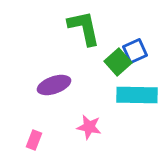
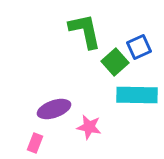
green L-shape: moved 1 px right, 3 px down
blue square: moved 4 px right, 4 px up
green square: moved 3 px left
purple ellipse: moved 24 px down
pink rectangle: moved 1 px right, 3 px down
